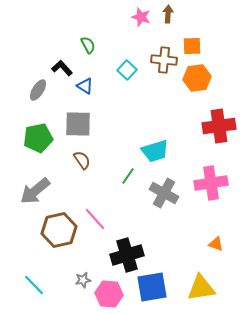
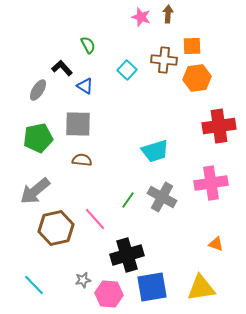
brown semicircle: rotated 48 degrees counterclockwise
green line: moved 24 px down
gray cross: moved 2 px left, 4 px down
brown hexagon: moved 3 px left, 2 px up
